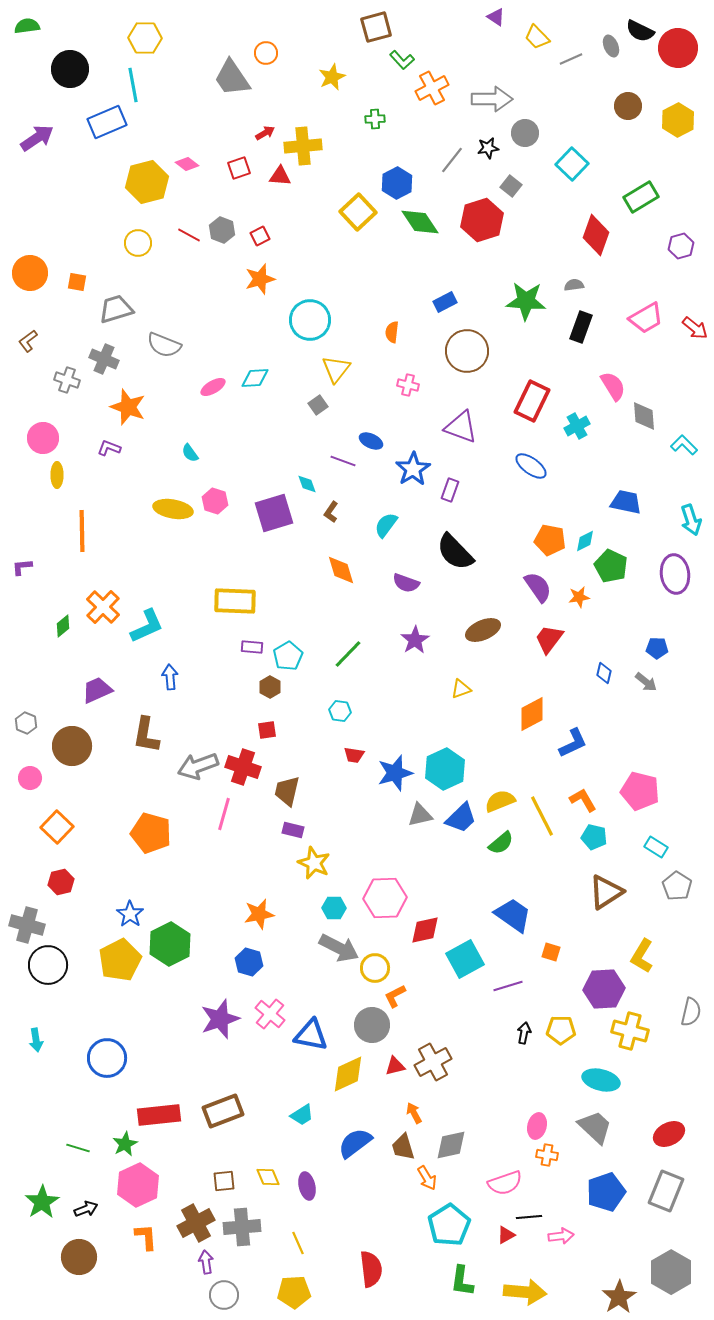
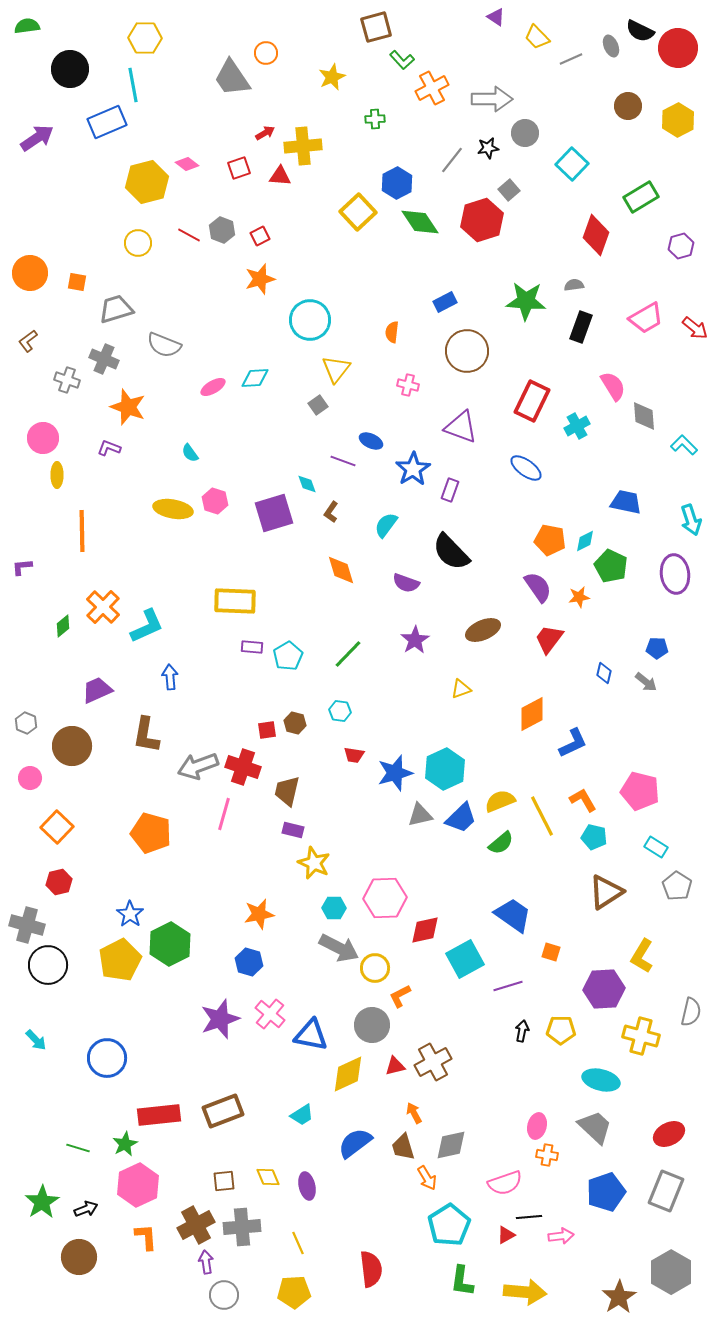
gray square at (511, 186): moved 2 px left, 4 px down; rotated 10 degrees clockwise
blue ellipse at (531, 466): moved 5 px left, 2 px down
black semicircle at (455, 552): moved 4 px left
brown hexagon at (270, 687): moved 25 px right, 36 px down; rotated 15 degrees counterclockwise
red hexagon at (61, 882): moved 2 px left
orange L-shape at (395, 996): moved 5 px right
yellow cross at (630, 1031): moved 11 px right, 5 px down
black arrow at (524, 1033): moved 2 px left, 2 px up
cyan arrow at (36, 1040): rotated 35 degrees counterclockwise
brown cross at (196, 1223): moved 2 px down
